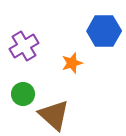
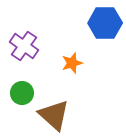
blue hexagon: moved 1 px right, 8 px up
purple cross: rotated 24 degrees counterclockwise
green circle: moved 1 px left, 1 px up
